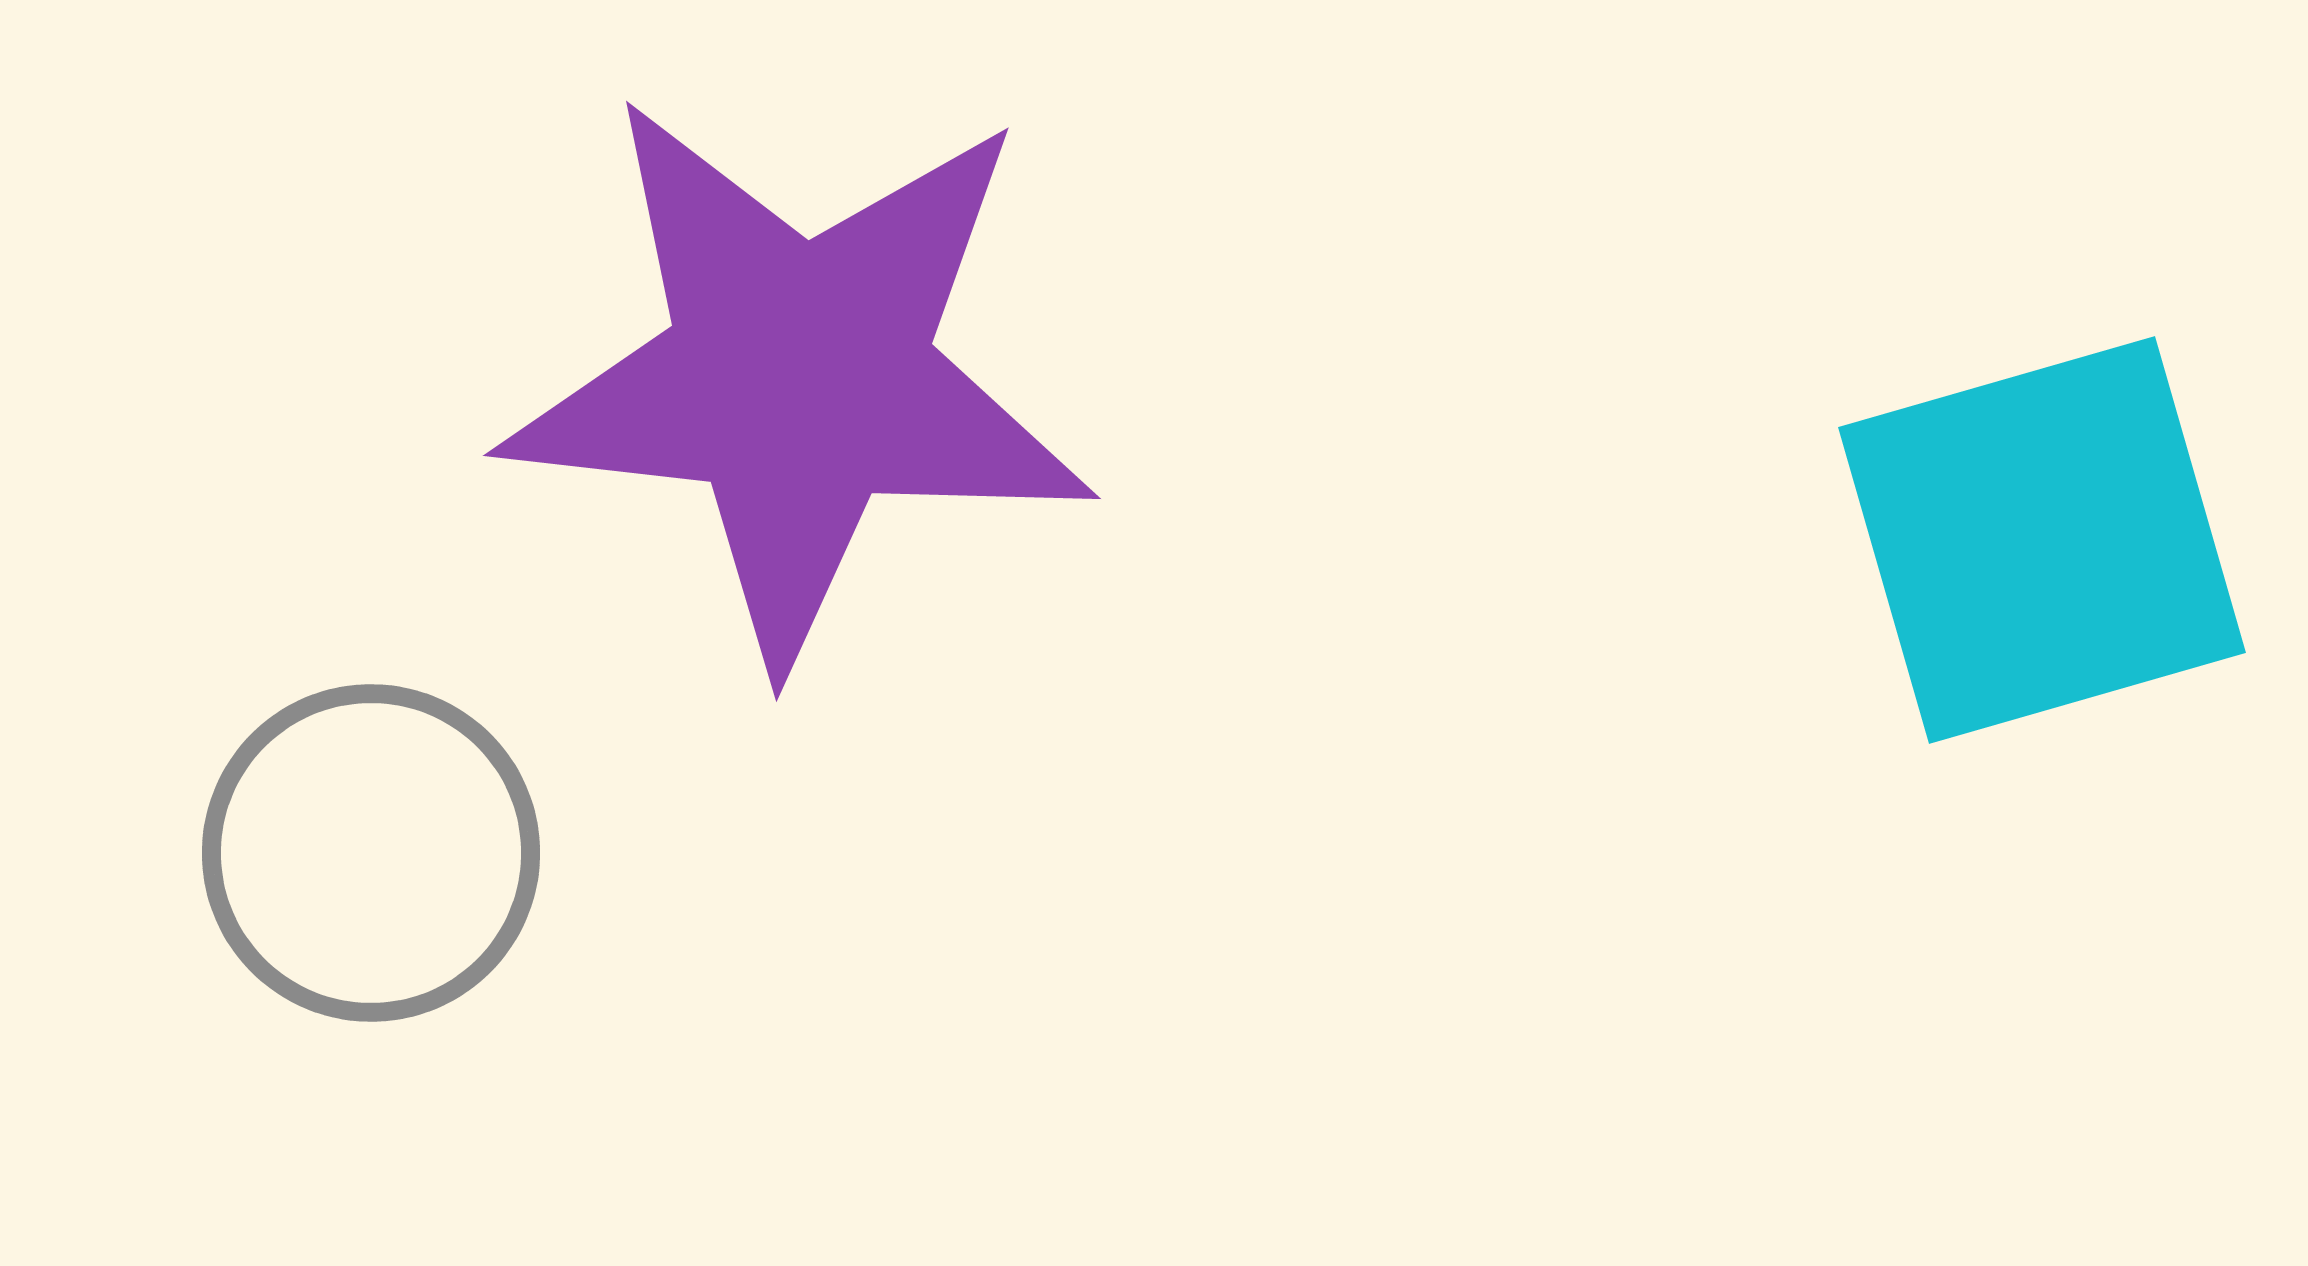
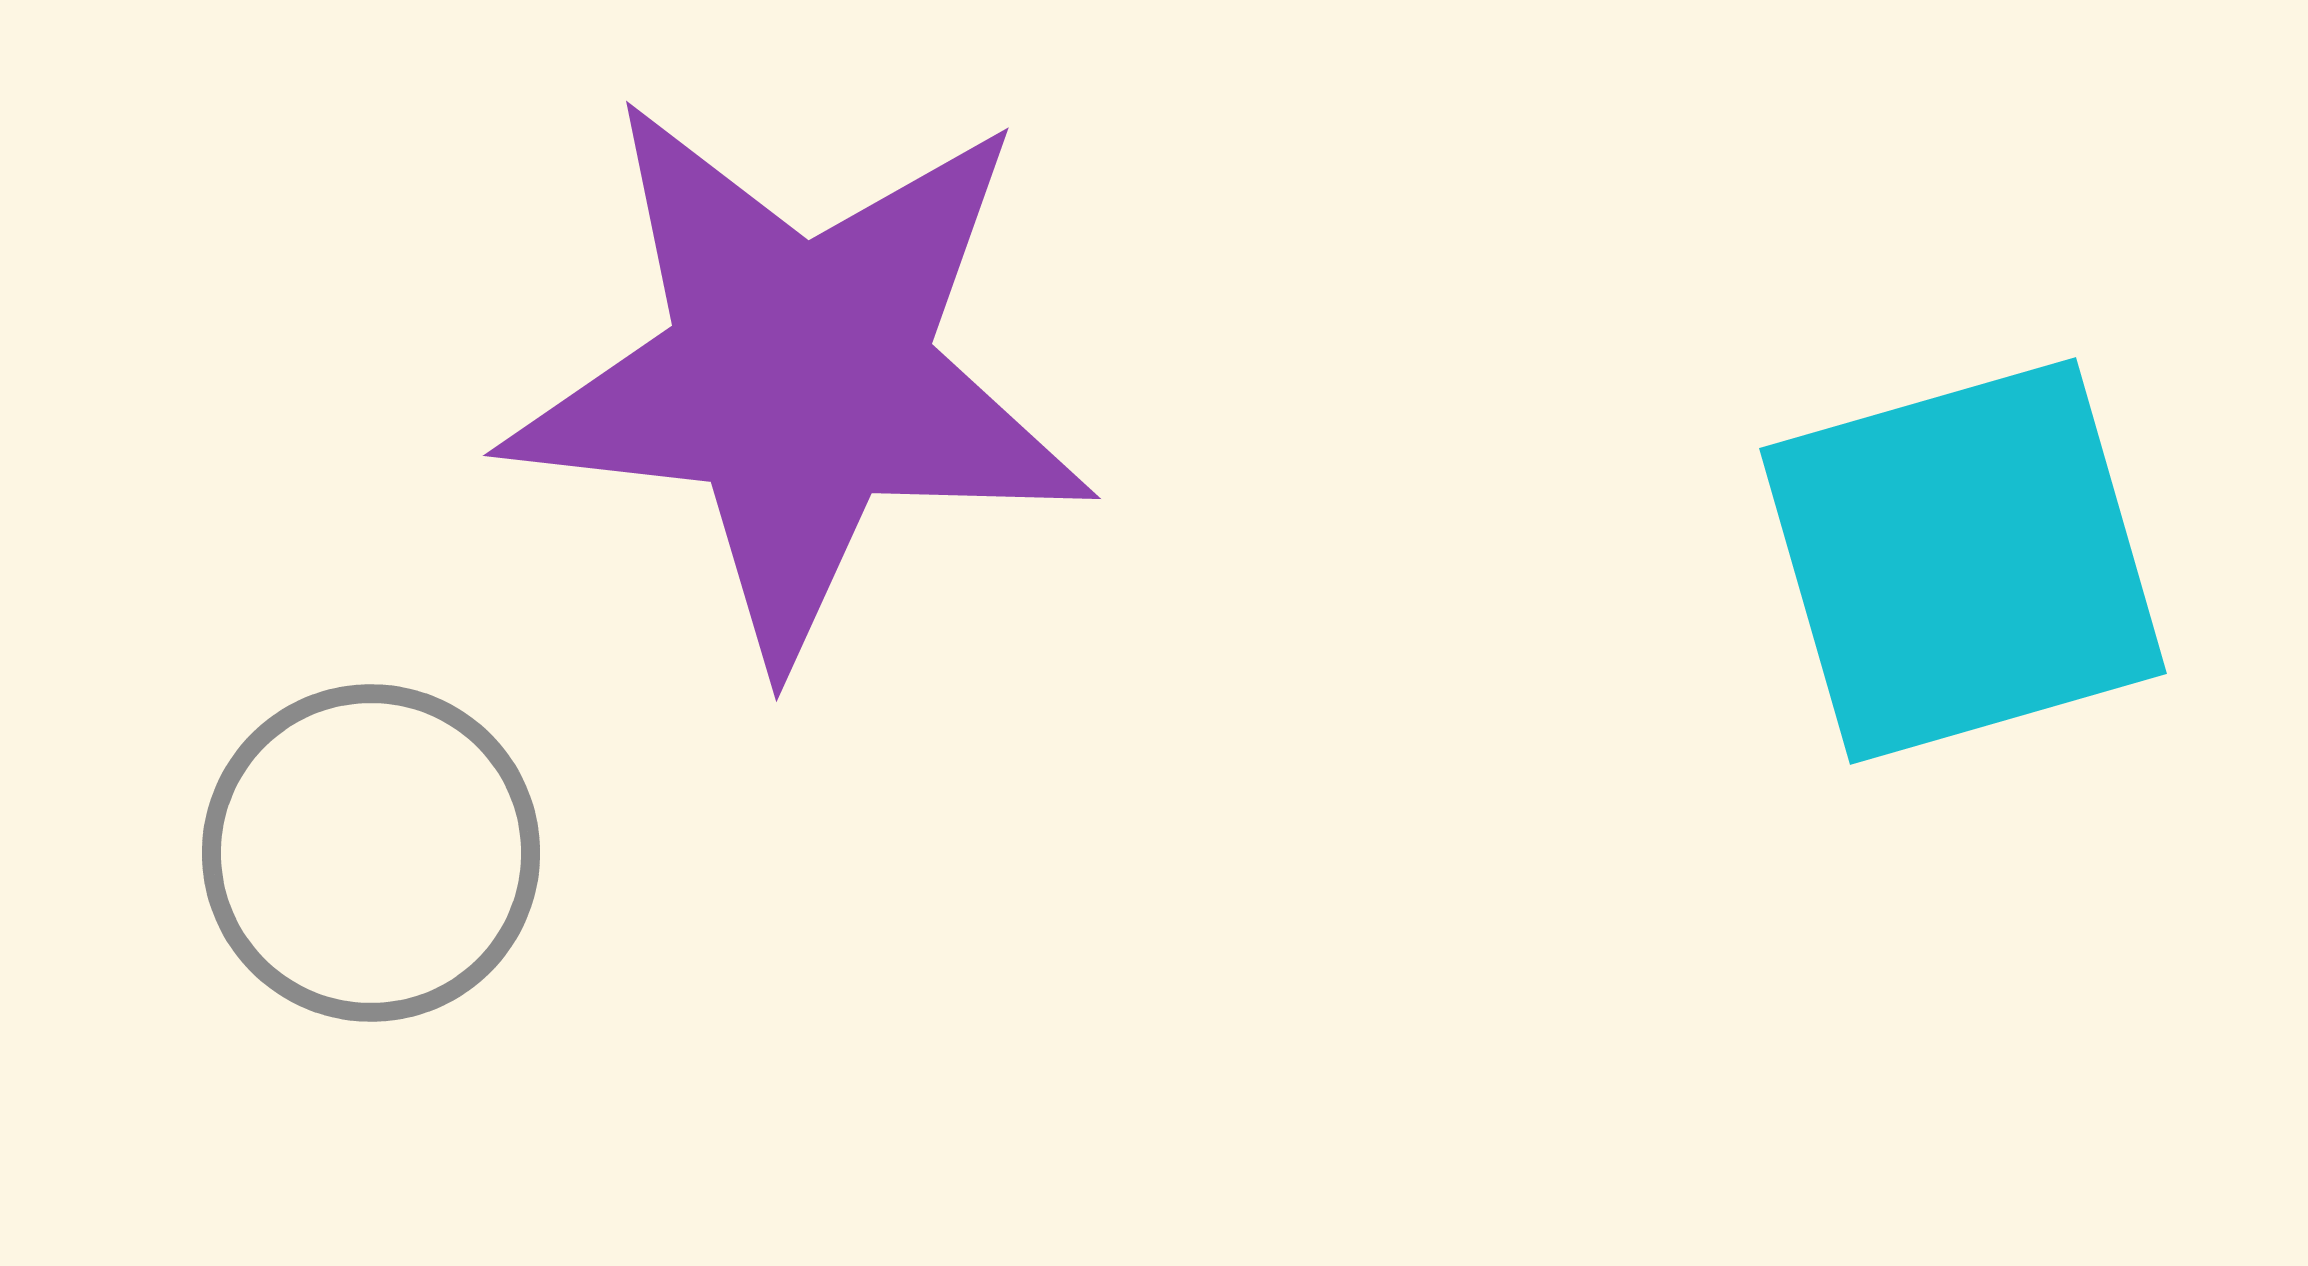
cyan square: moved 79 px left, 21 px down
